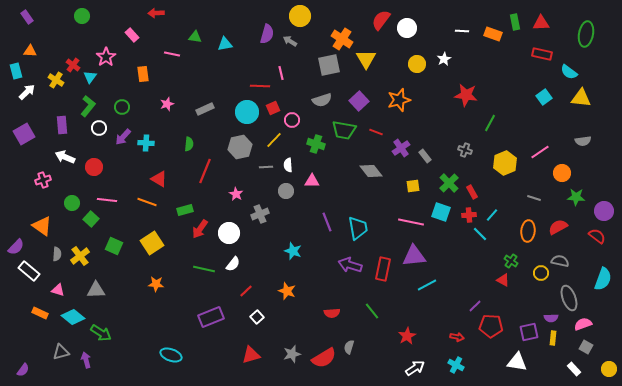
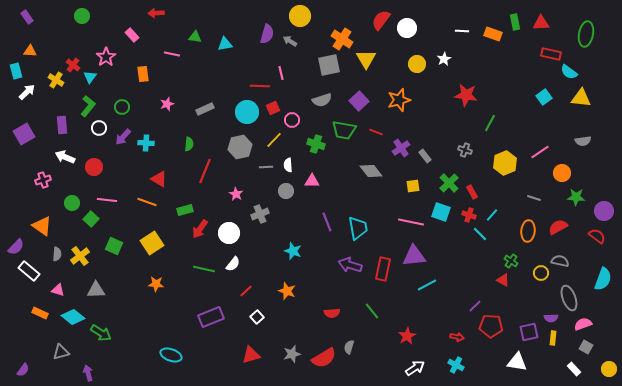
red rectangle at (542, 54): moved 9 px right
red cross at (469, 215): rotated 24 degrees clockwise
purple arrow at (86, 360): moved 2 px right, 13 px down
